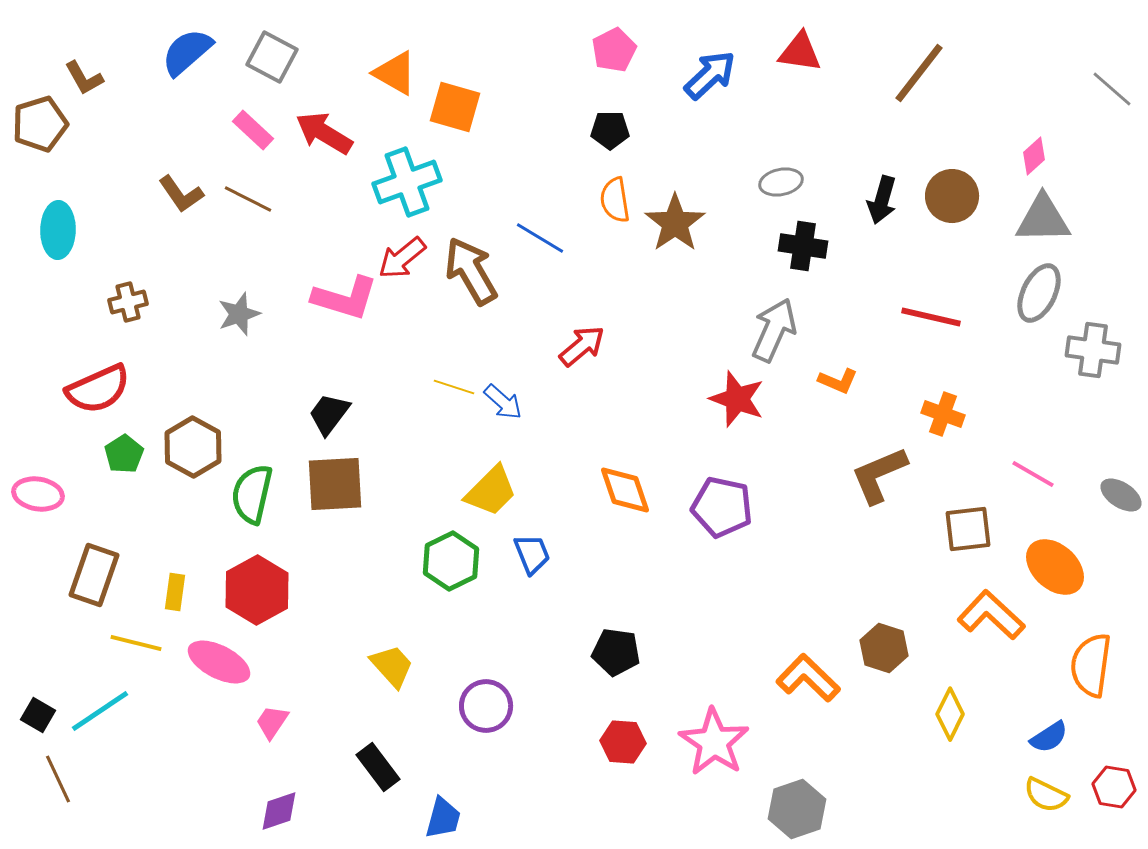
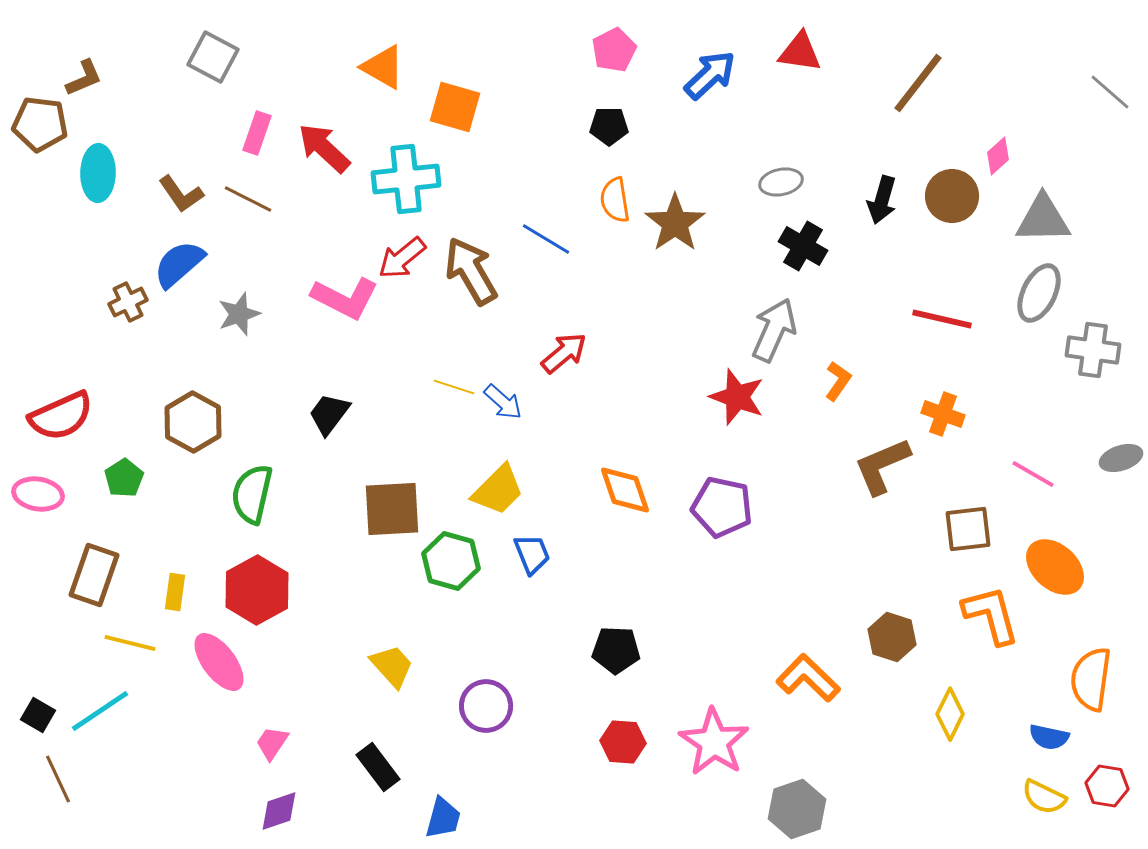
blue semicircle at (187, 52): moved 8 px left, 212 px down
gray square at (272, 57): moved 59 px left
orange triangle at (395, 73): moved 12 px left, 6 px up
brown line at (919, 73): moved 1 px left, 10 px down
brown L-shape at (84, 78): rotated 84 degrees counterclockwise
gray line at (1112, 89): moved 2 px left, 3 px down
brown pentagon at (40, 124): rotated 24 degrees clockwise
pink rectangle at (253, 130): moved 4 px right, 3 px down; rotated 66 degrees clockwise
black pentagon at (610, 130): moved 1 px left, 4 px up
red arrow at (324, 133): moved 15 px down; rotated 12 degrees clockwise
pink diamond at (1034, 156): moved 36 px left
cyan cross at (407, 182): moved 1 px left, 3 px up; rotated 14 degrees clockwise
cyan ellipse at (58, 230): moved 40 px right, 57 px up
blue line at (540, 238): moved 6 px right, 1 px down
black cross at (803, 246): rotated 21 degrees clockwise
pink L-shape at (345, 298): rotated 10 degrees clockwise
brown cross at (128, 302): rotated 12 degrees counterclockwise
red line at (931, 317): moved 11 px right, 2 px down
red arrow at (582, 346): moved 18 px left, 7 px down
orange L-shape at (838, 381): rotated 78 degrees counterclockwise
red semicircle at (98, 389): moved 37 px left, 27 px down
red star at (737, 399): moved 2 px up
brown hexagon at (193, 447): moved 25 px up
green pentagon at (124, 454): moved 24 px down
brown L-shape at (879, 475): moved 3 px right, 9 px up
brown square at (335, 484): moved 57 px right, 25 px down
yellow trapezoid at (491, 491): moved 7 px right, 1 px up
gray ellipse at (1121, 495): moved 37 px up; rotated 51 degrees counterclockwise
green hexagon at (451, 561): rotated 18 degrees counterclockwise
orange L-shape at (991, 615): rotated 32 degrees clockwise
yellow line at (136, 643): moved 6 px left
brown hexagon at (884, 648): moved 8 px right, 11 px up
black pentagon at (616, 652): moved 2 px up; rotated 6 degrees counterclockwise
pink ellipse at (219, 662): rotated 26 degrees clockwise
orange semicircle at (1091, 665): moved 14 px down
pink trapezoid at (272, 722): moved 21 px down
blue semicircle at (1049, 737): rotated 45 degrees clockwise
red hexagon at (1114, 787): moved 7 px left, 1 px up
yellow semicircle at (1046, 795): moved 2 px left, 2 px down
